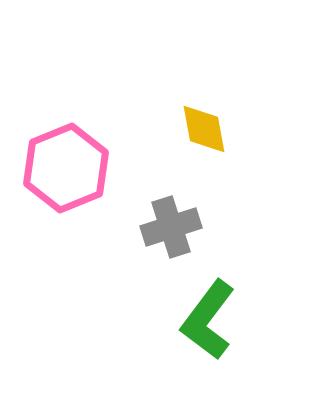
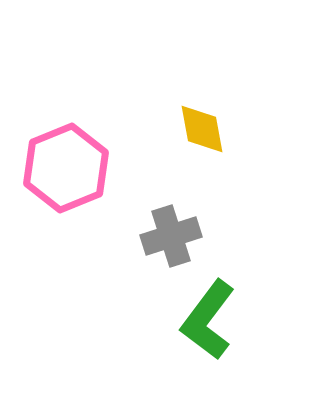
yellow diamond: moved 2 px left
gray cross: moved 9 px down
